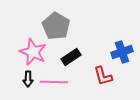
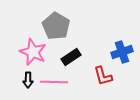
black arrow: moved 1 px down
